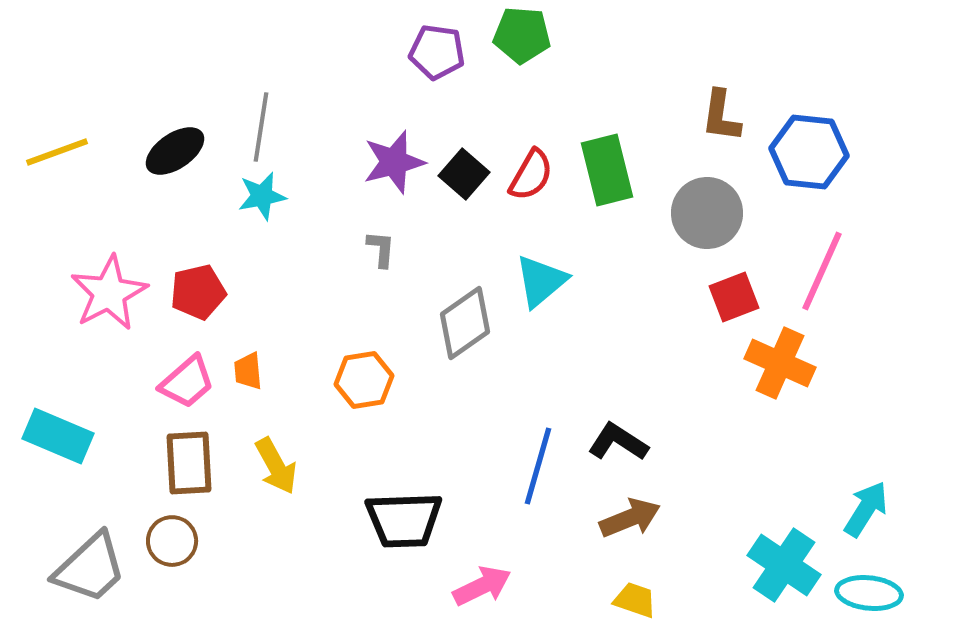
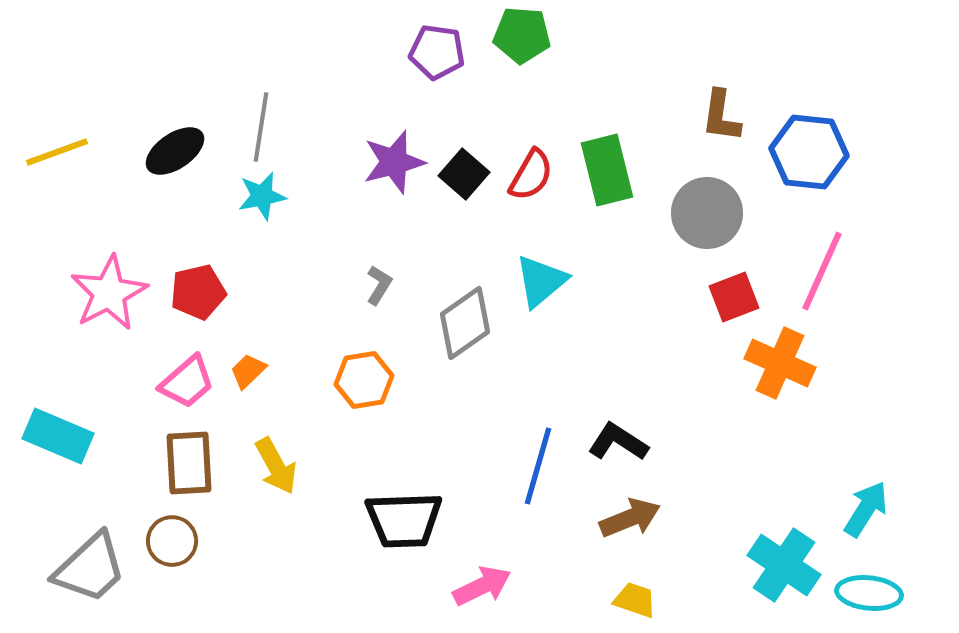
gray L-shape: moved 2 px left, 36 px down; rotated 27 degrees clockwise
orange trapezoid: rotated 51 degrees clockwise
